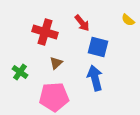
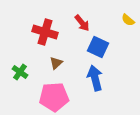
blue square: rotated 10 degrees clockwise
